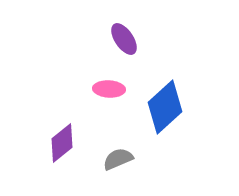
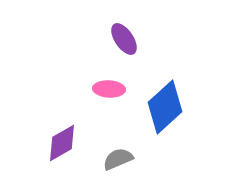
purple diamond: rotated 9 degrees clockwise
